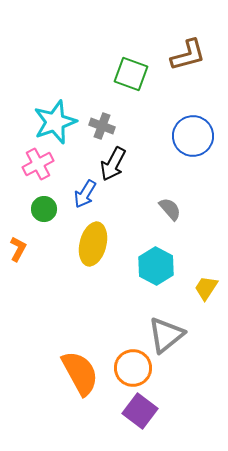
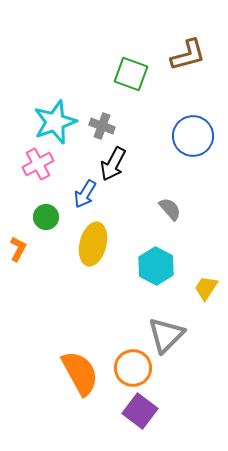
green circle: moved 2 px right, 8 px down
gray triangle: rotated 6 degrees counterclockwise
